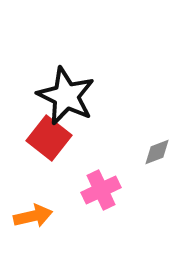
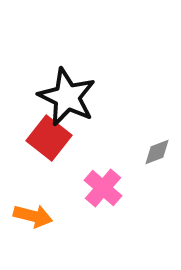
black star: moved 1 px right, 1 px down
pink cross: moved 2 px right, 2 px up; rotated 24 degrees counterclockwise
orange arrow: rotated 27 degrees clockwise
